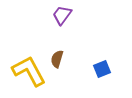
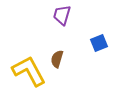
purple trapezoid: rotated 20 degrees counterclockwise
blue square: moved 3 px left, 26 px up
